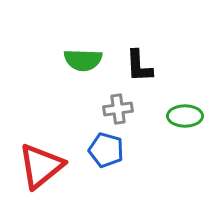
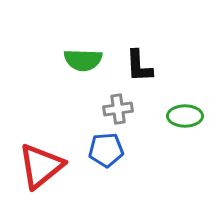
blue pentagon: rotated 20 degrees counterclockwise
